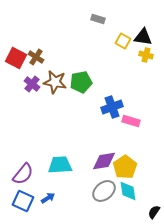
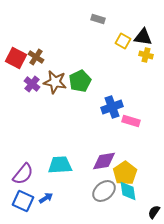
green pentagon: moved 1 px left, 1 px up; rotated 15 degrees counterclockwise
yellow pentagon: moved 6 px down
blue arrow: moved 2 px left
